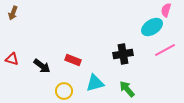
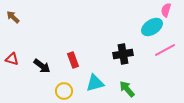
brown arrow: moved 4 px down; rotated 112 degrees clockwise
red rectangle: rotated 49 degrees clockwise
